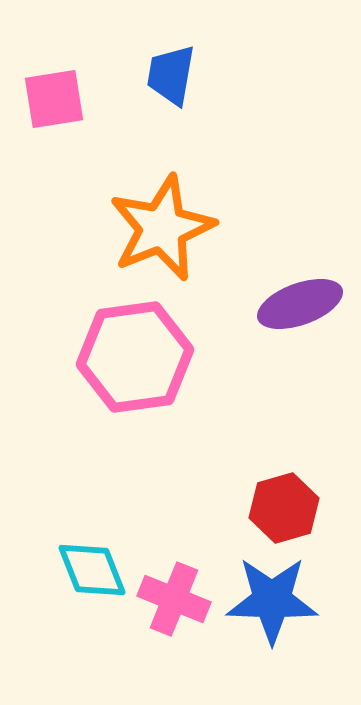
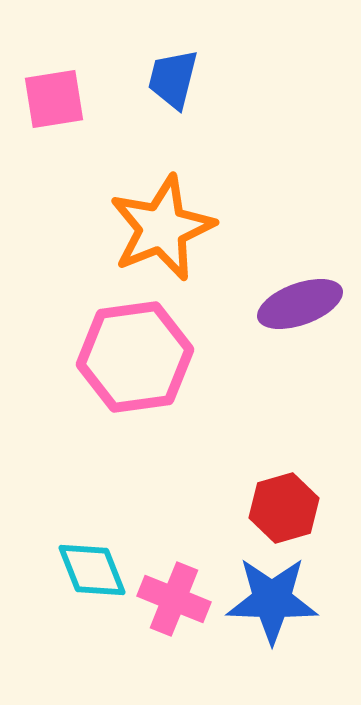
blue trapezoid: moved 2 px right, 4 px down; rotated 4 degrees clockwise
